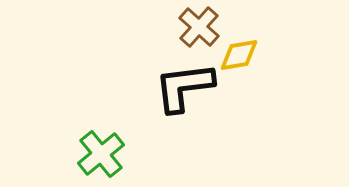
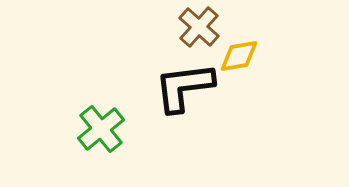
yellow diamond: moved 1 px down
green cross: moved 25 px up
